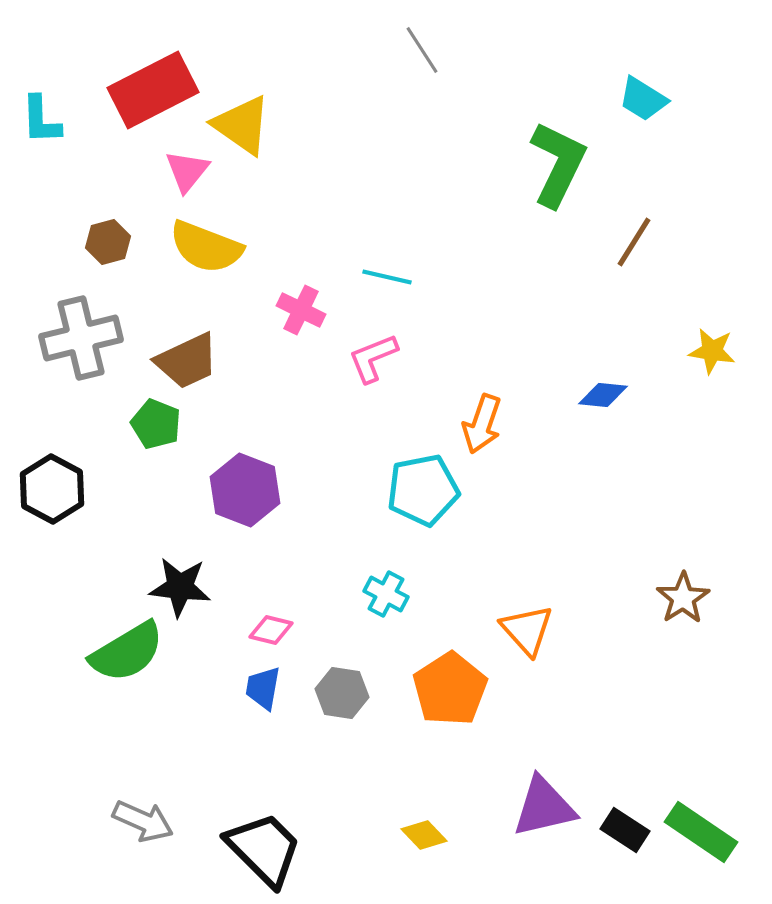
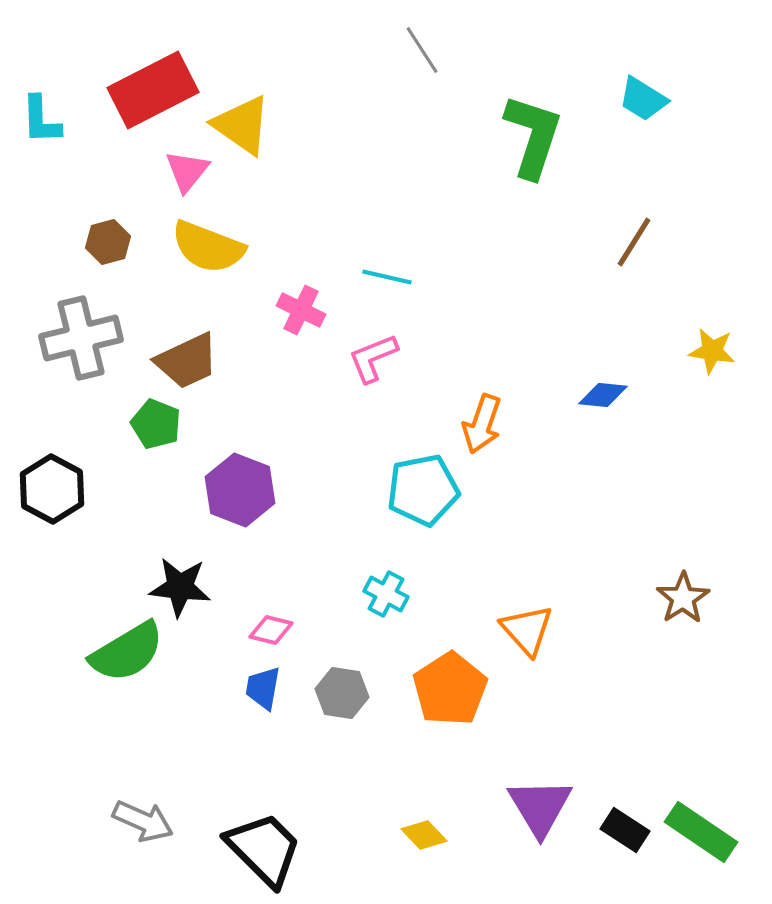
green L-shape: moved 25 px left, 28 px up; rotated 8 degrees counterclockwise
yellow semicircle: moved 2 px right
purple hexagon: moved 5 px left
purple triangle: moved 4 px left; rotated 48 degrees counterclockwise
